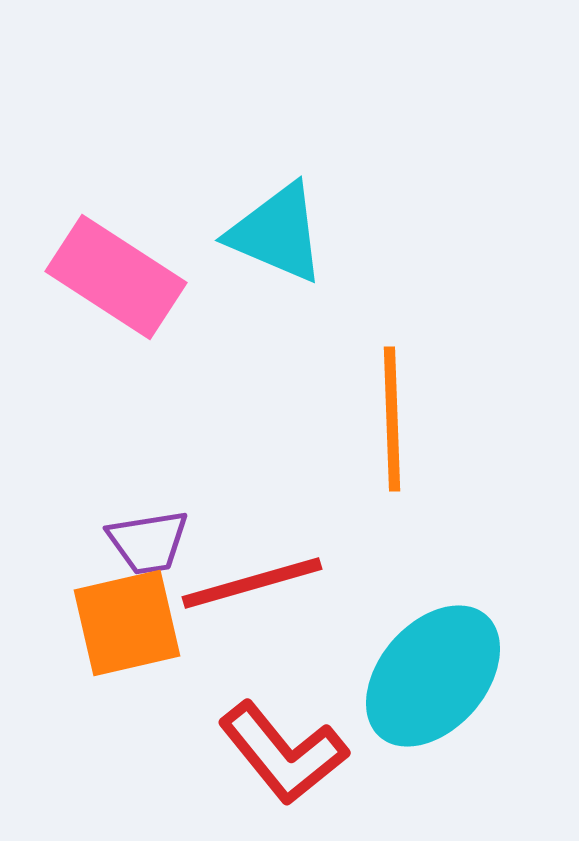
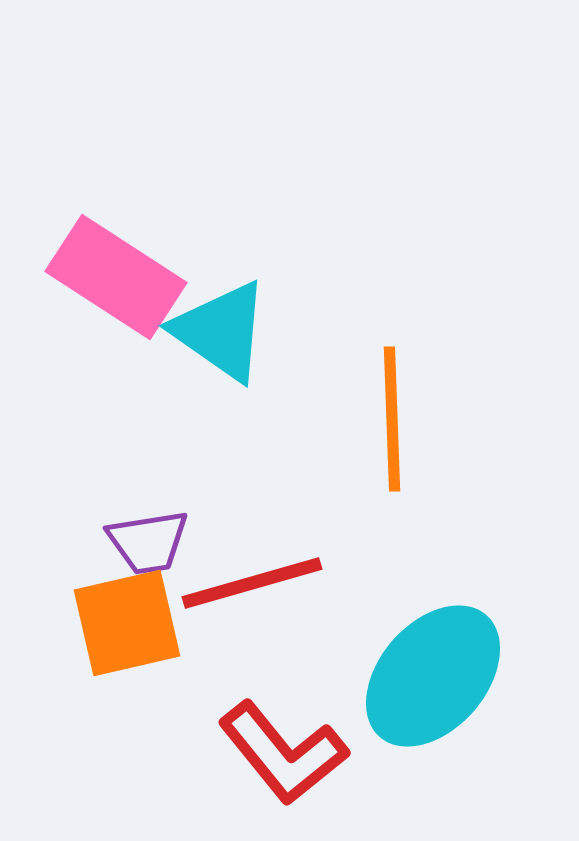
cyan triangle: moved 56 px left, 98 px down; rotated 12 degrees clockwise
